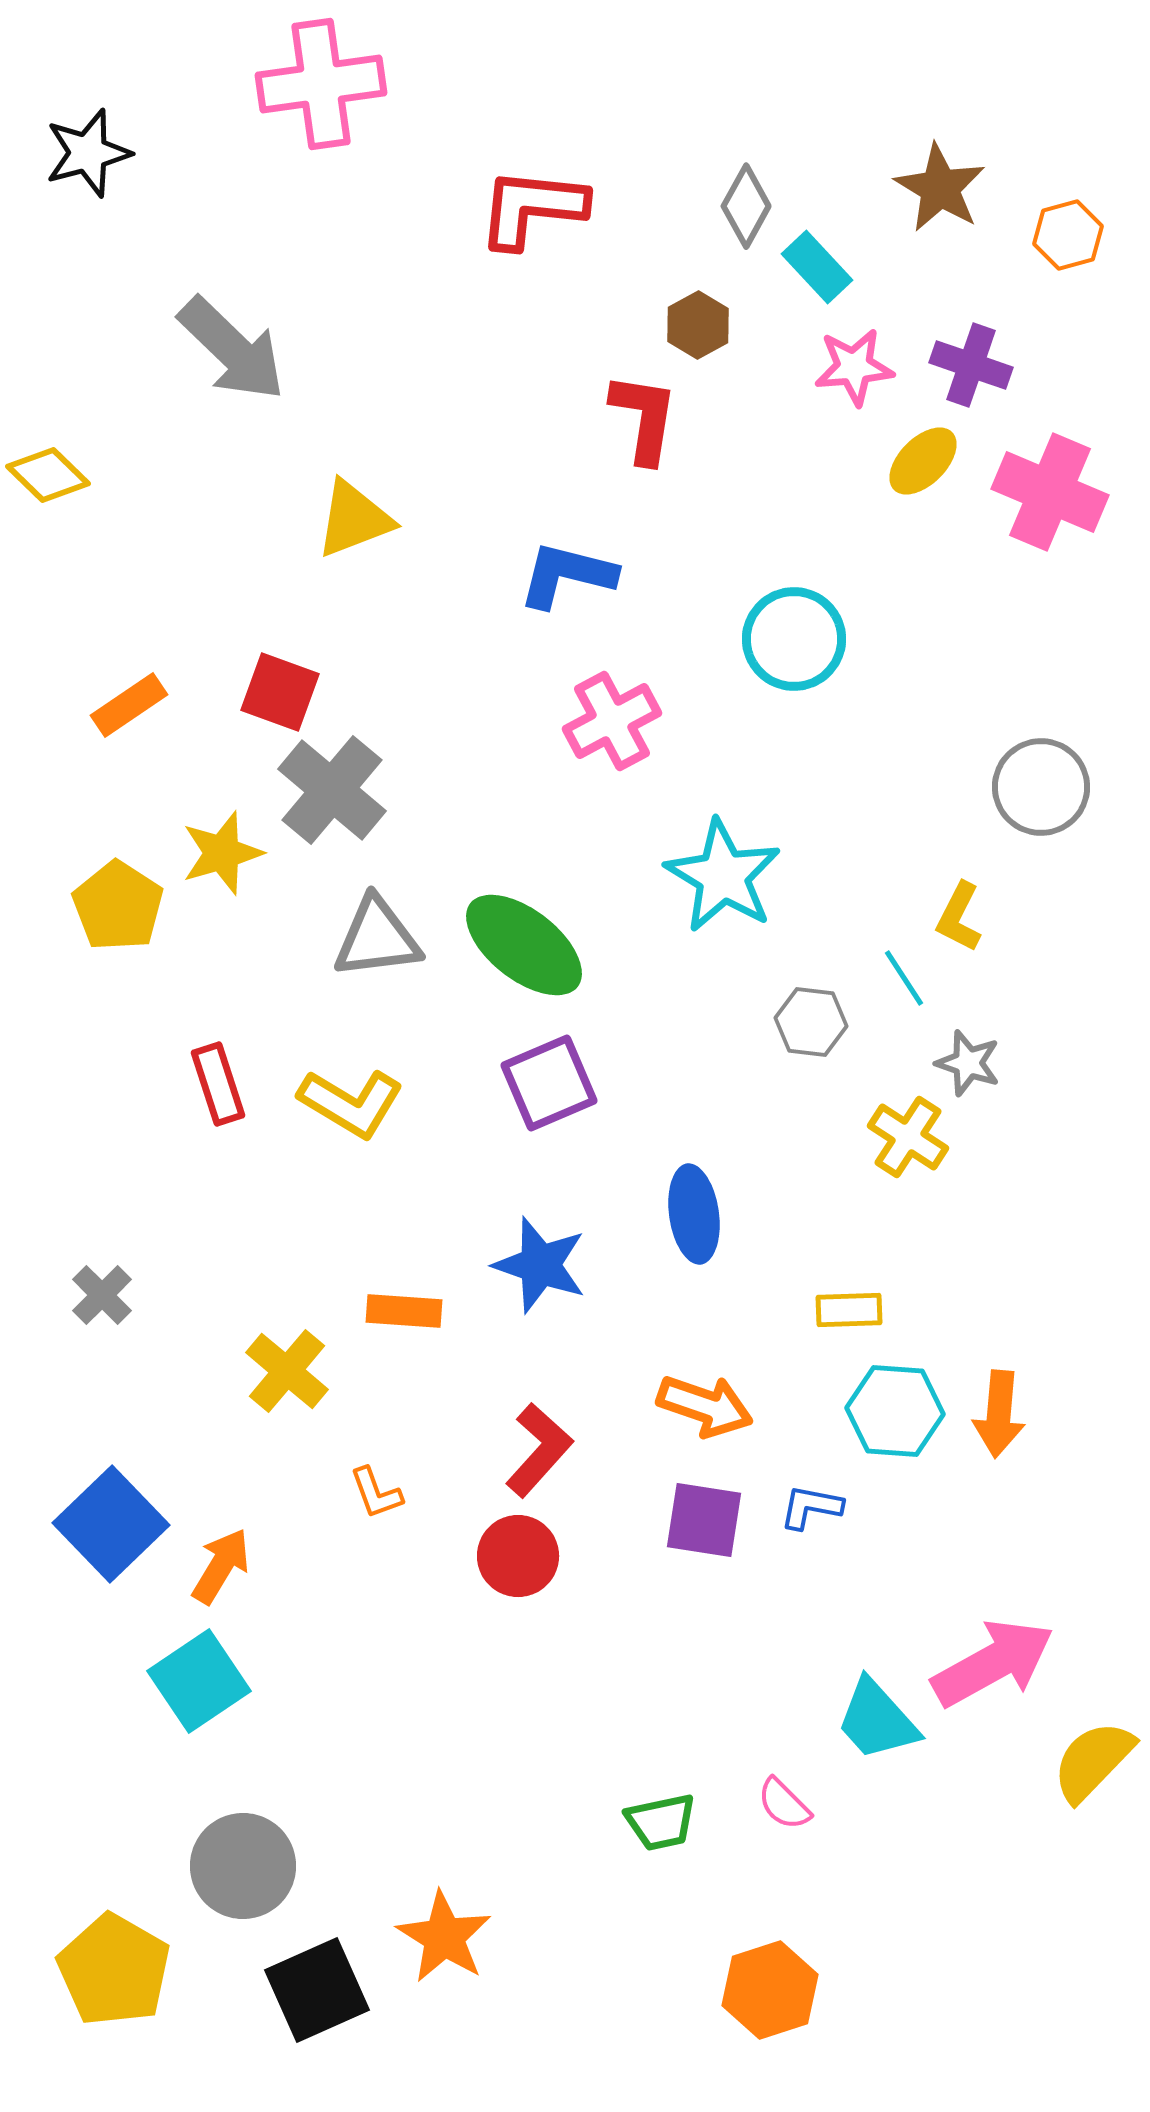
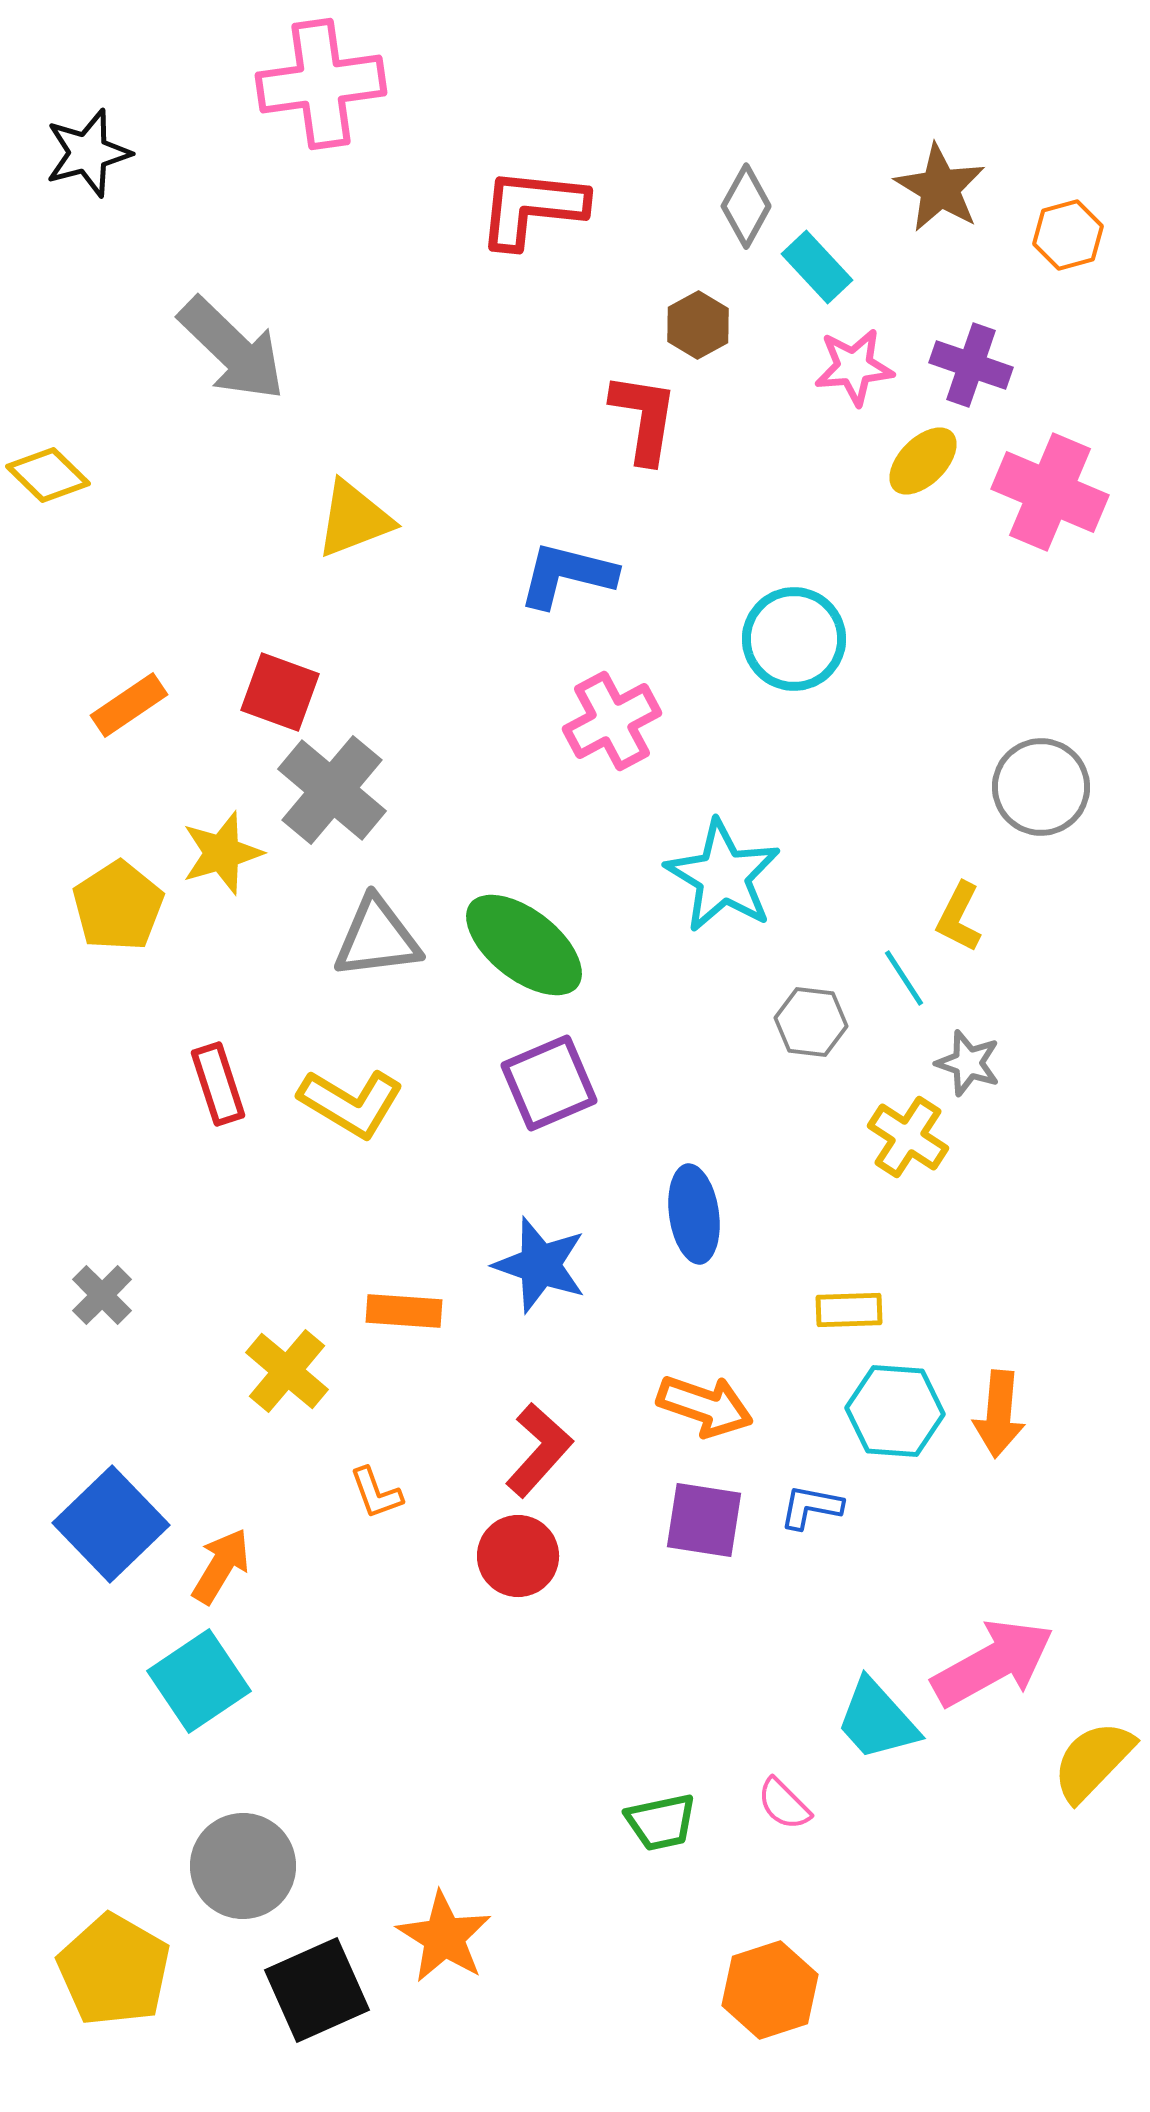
yellow pentagon at (118, 906): rotated 6 degrees clockwise
